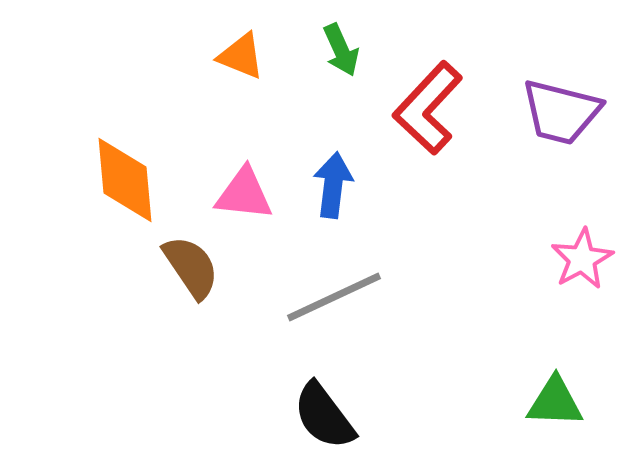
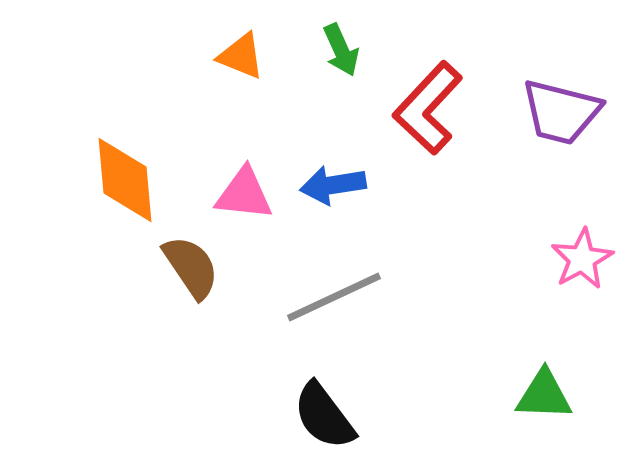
blue arrow: rotated 106 degrees counterclockwise
green triangle: moved 11 px left, 7 px up
